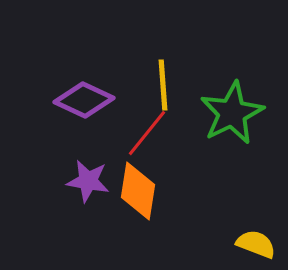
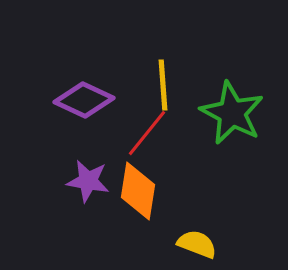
green star: rotated 18 degrees counterclockwise
yellow semicircle: moved 59 px left
